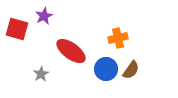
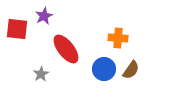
red square: rotated 10 degrees counterclockwise
orange cross: rotated 18 degrees clockwise
red ellipse: moved 5 px left, 2 px up; rotated 16 degrees clockwise
blue circle: moved 2 px left
